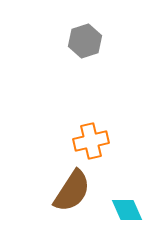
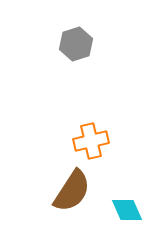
gray hexagon: moved 9 px left, 3 px down
